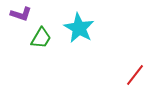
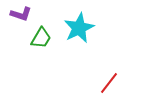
cyan star: rotated 16 degrees clockwise
red line: moved 26 px left, 8 px down
